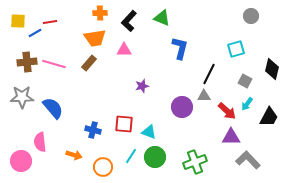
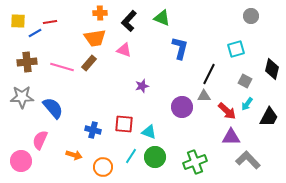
pink triangle: rotated 21 degrees clockwise
pink line: moved 8 px right, 3 px down
pink semicircle: moved 2 px up; rotated 30 degrees clockwise
